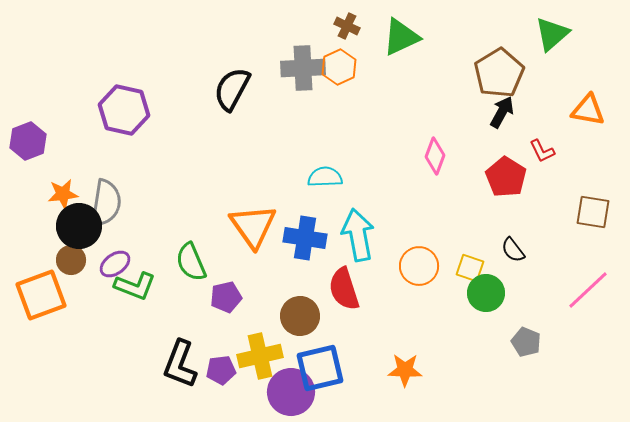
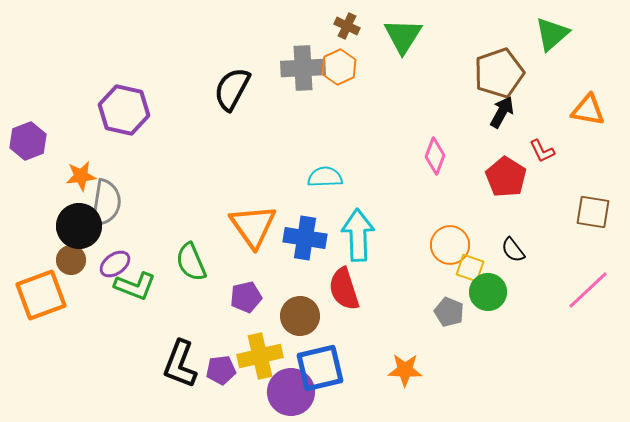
green triangle at (401, 37): moved 2 px right, 1 px up; rotated 33 degrees counterclockwise
brown pentagon at (499, 73): rotated 12 degrees clockwise
orange star at (63, 194): moved 18 px right, 18 px up
cyan arrow at (358, 235): rotated 9 degrees clockwise
orange circle at (419, 266): moved 31 px right, 21 px up
green circle at (486, 293): moved 2 px right, 1 px up
purple pentagon at (226, 297): moved 20 px right
gray pentagon at (526, 342): moved 77 px left, 30 px up
